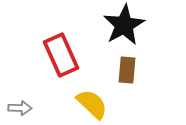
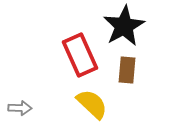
black star: moved 1 px down
red rectangle: moved 19 px right
